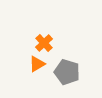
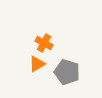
orange cross: rotated 18 degrees counterclockwise
